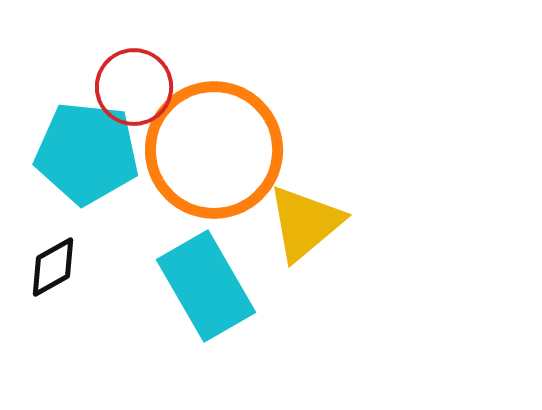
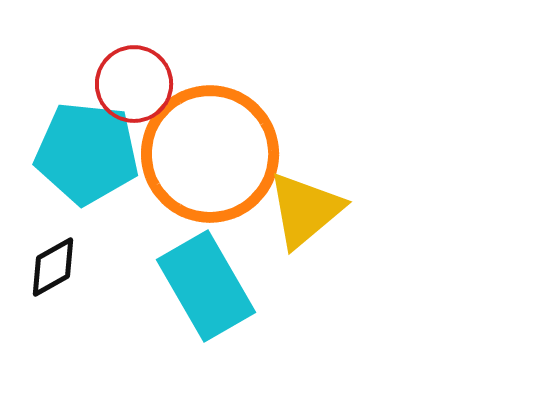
red circle: moved 3 px up
orange circle: moved 4 px left, 4 px down
yellow triangle: moved 13 px up
